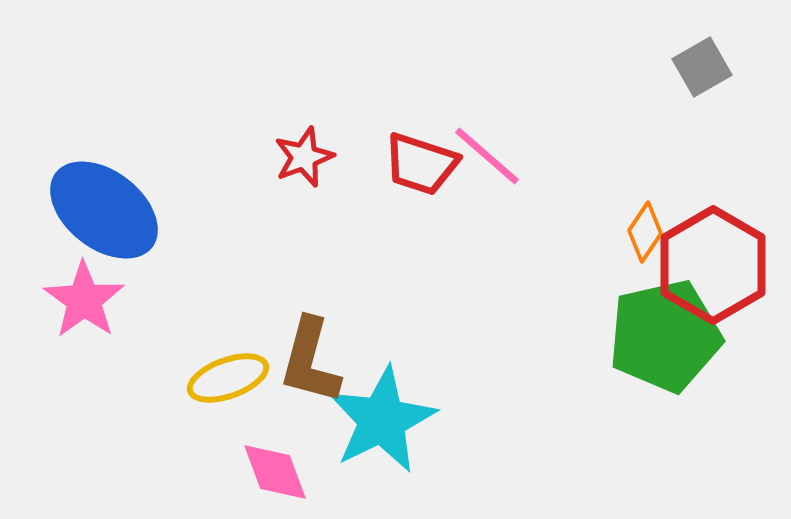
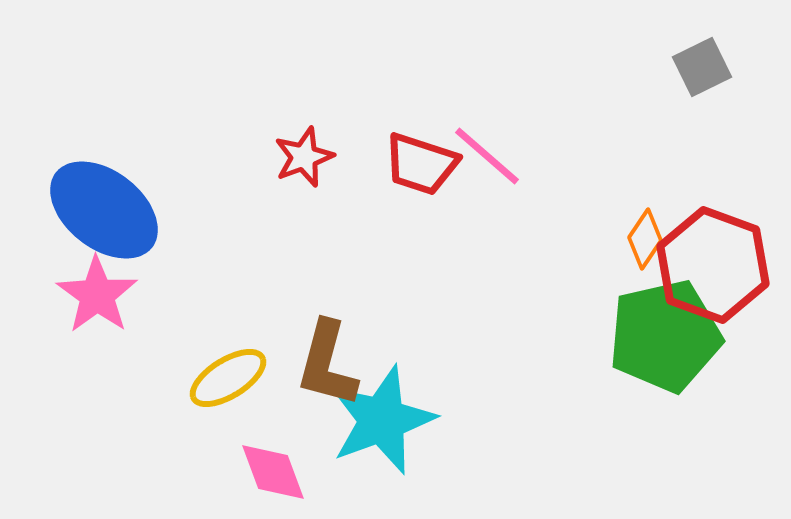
gray square: rotated 4 degrees clockwise
orange diamond: moved 7 px down
red hexagon: rotated 10 degrees counterclockwise
pink star: moved 13 px right, 5 px up
brown L-shape: moved 17 px right, 3 px down
yellow ellipse: rotated 12 degrees counterclockwise
cyan star: rotated 6 degrees clockwise
pink diamond: moved 2 px left
